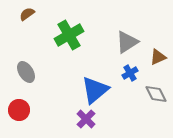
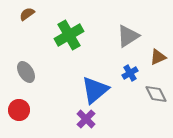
gray triangle: moved 1 px right, 6 px up
